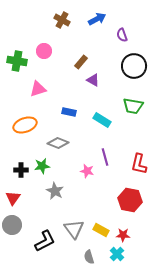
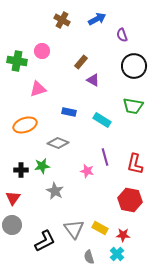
pink circle: moved 2 px left
red L-shape: moved 4 px left
yellow rectangle: moved 1 px left, 2 px up
